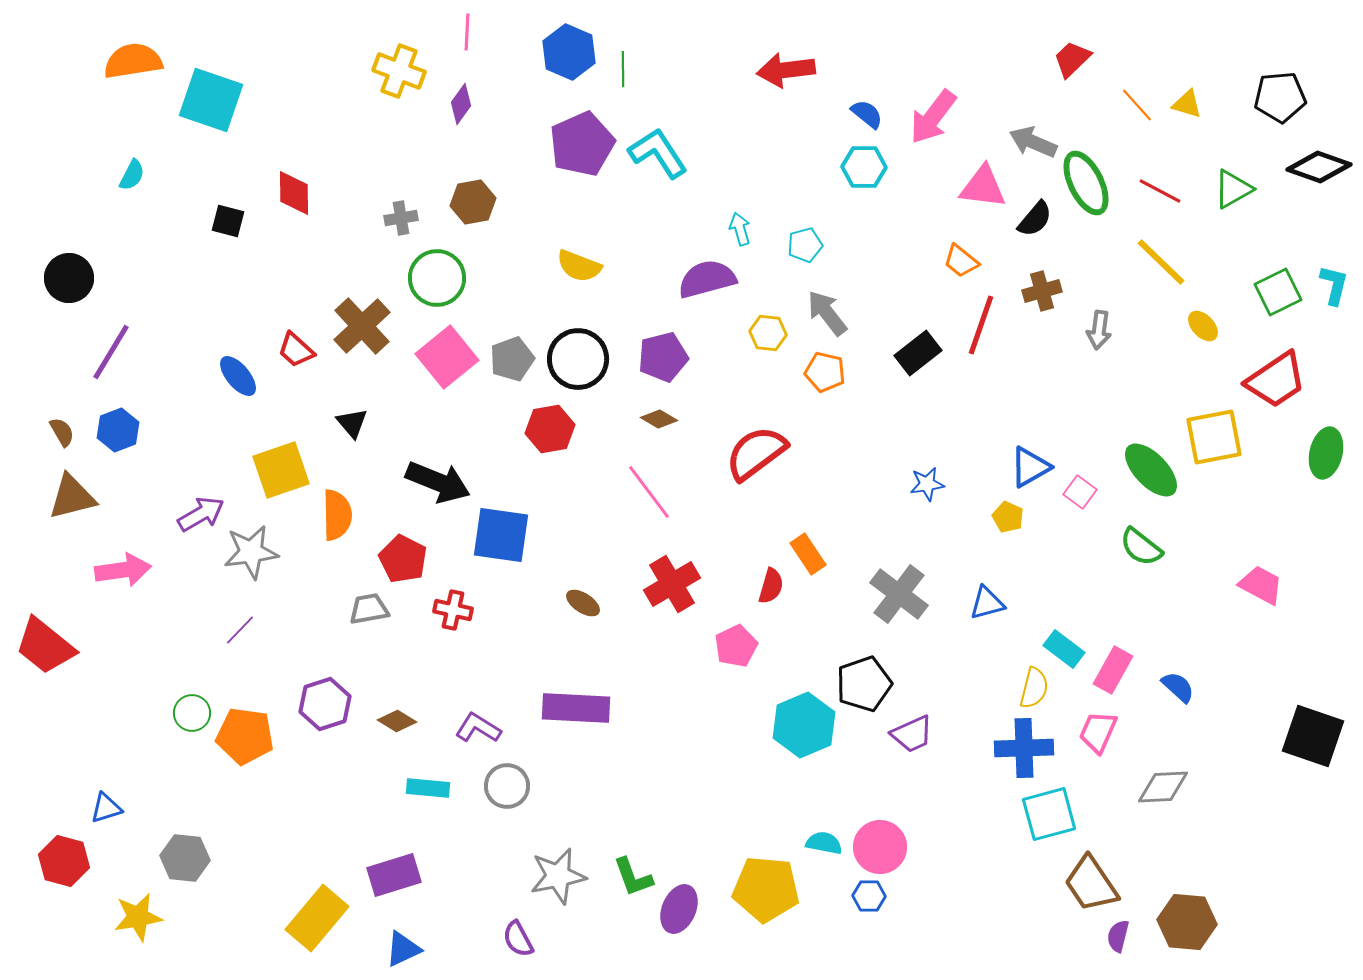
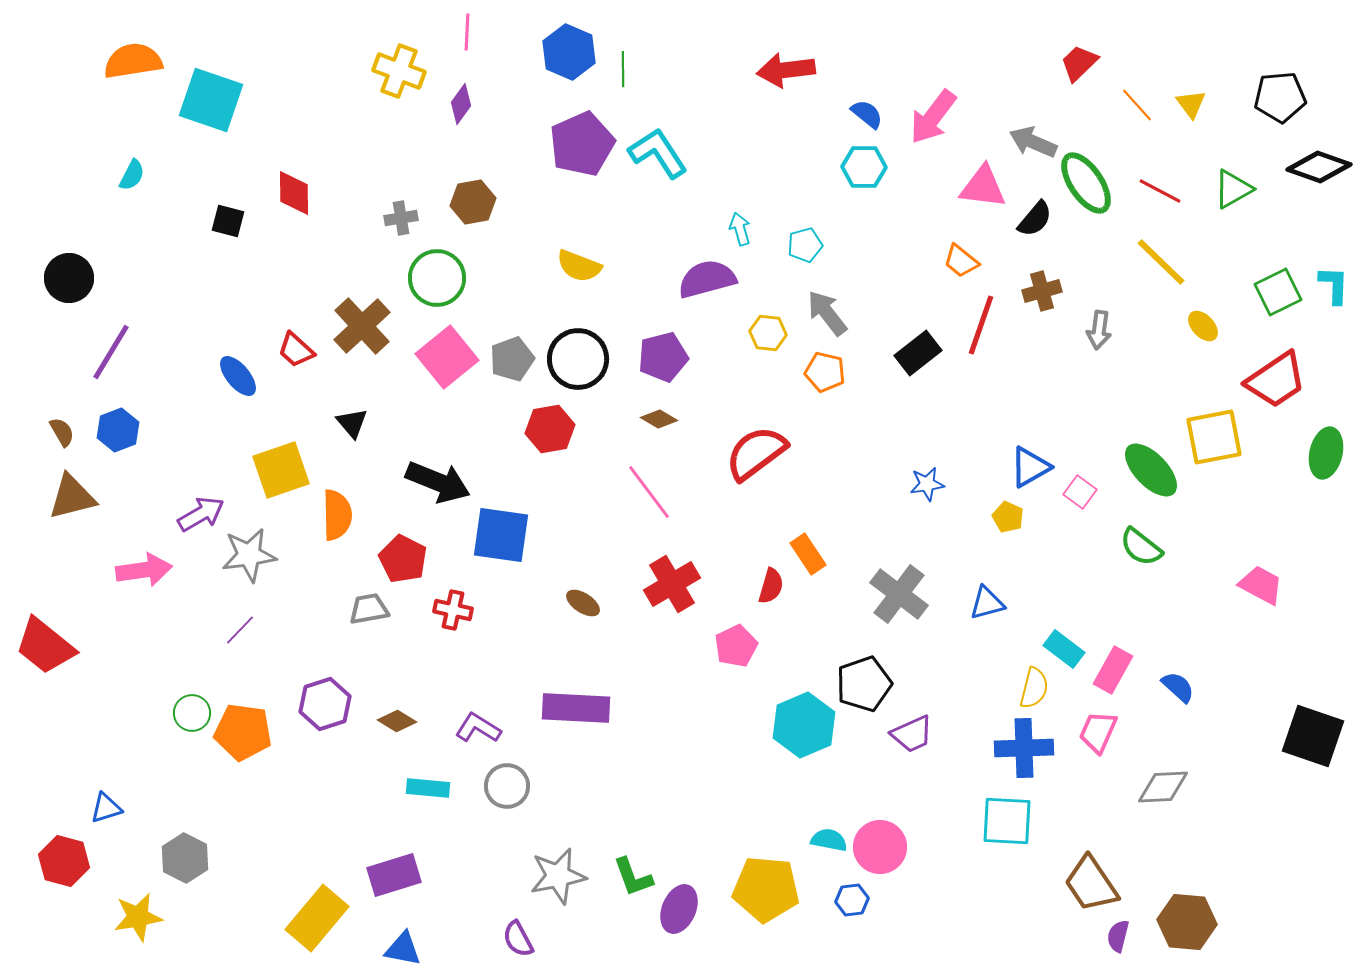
red trapezoid at (1072, 59): moved 7 px right, 4 px down
yellow triangle at (1187, 104): moved 4 px right; rotated 36 degrees clockwise
green ellipse at (1086, 183): rotated 8 degrees counterclockwise
cyan L-shape at (1334, 285): rotated 12 degrees counterclockwise
gray star at (251, 552): moved 2 px left, 3 px down
pink arrow at (123, 570): moved 21 px right
orange pentagon at (245, 736): moved 2 px left, 4 px up
cyan square at (1049, 814): moved 42 px left, 7 px down; rotated 18 degrees clockwise
cyan semicircle at (824, 843): moved 5 px right, 3 px up
gray hexagon at (185, 858): rotated 21 degrees clockwise
blue hexagon at (869, 896): moved 17 px left, 4 px down; rotated 8 degrees counterclockwise
blue triangle at (403, 949): rotated 36 degrees clockwise
